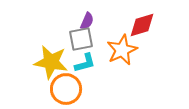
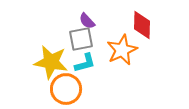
purple semicircle: rotated 114 degrees clockwise
red diamond: rotated 72 degrees counterclockwise
